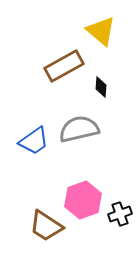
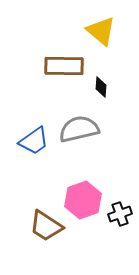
brown rectangle: rotated 30 degrees clockwise
